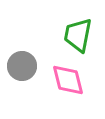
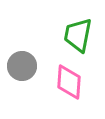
pink diamond: moved 1 px right, 2 px down; rotated 18 degrees clockwise
